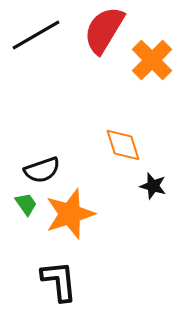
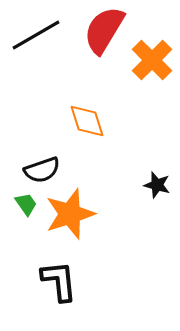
orange diamond: moved 36 px left, 24 px up
black star: moved 4 px right, 1 px up
